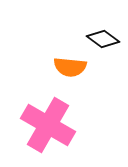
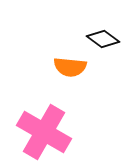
pink cross: moved 4 px left, 7 px down
